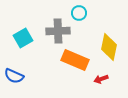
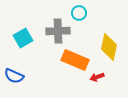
red arrow: moved 4 px left, 2 px up
